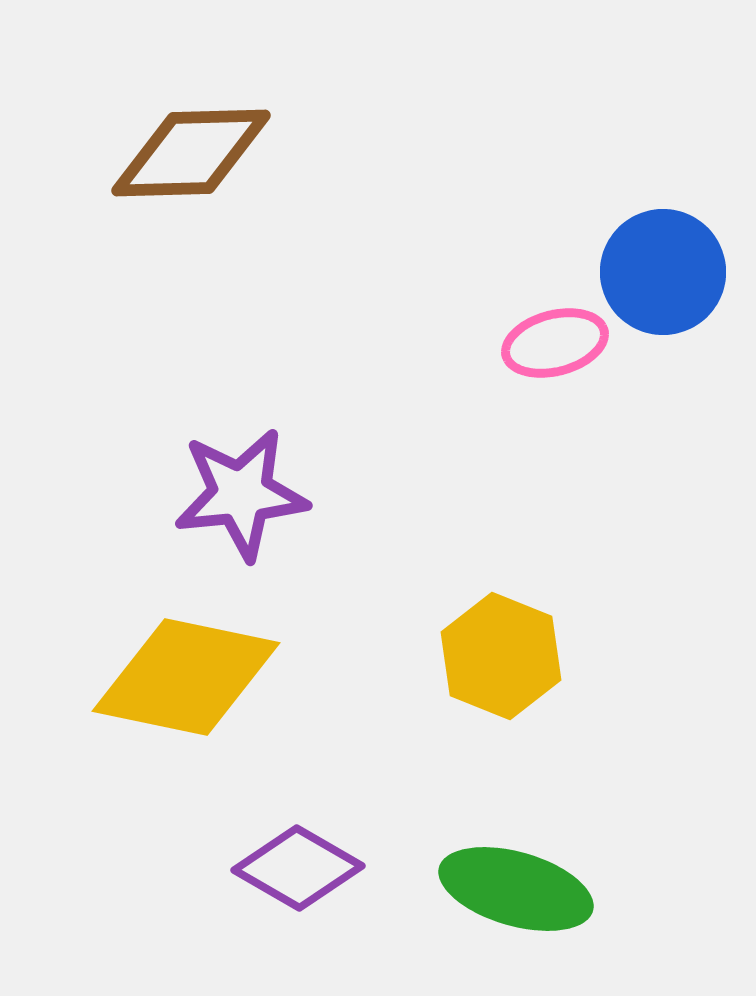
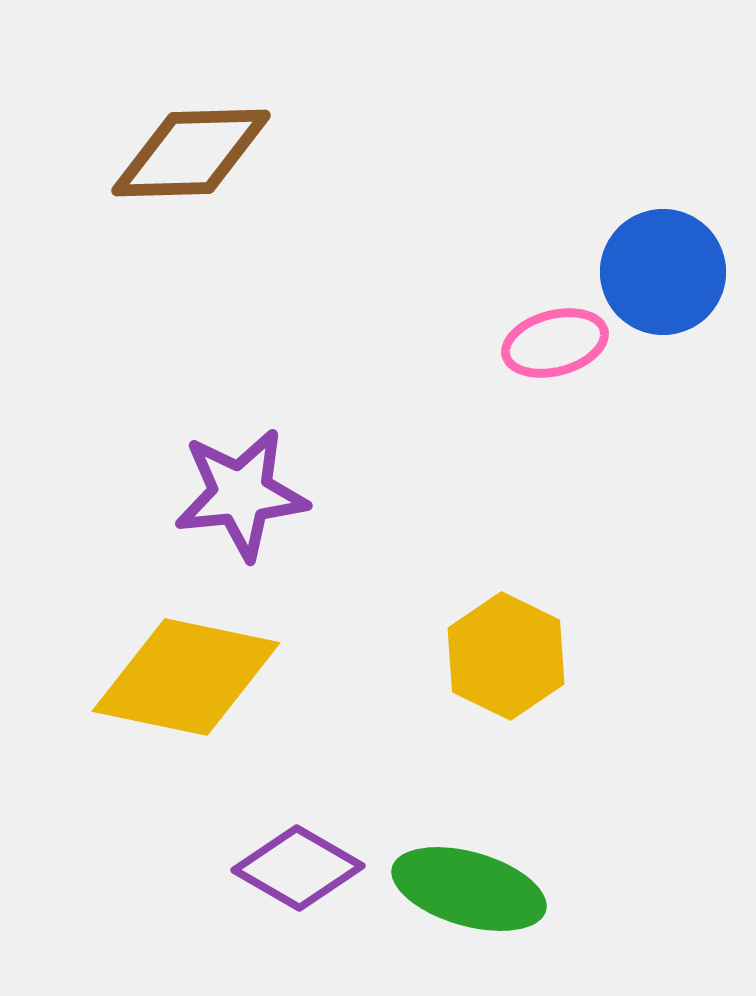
yellow hexagon: moved 5 px right; rotated 4 degrees clockwise
green ellipse: moved 47 px left
